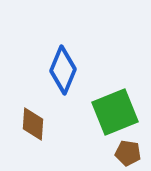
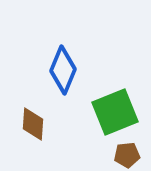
brown pentagon: moved 1 px left, 2 px down; rotated 15 degrees counterclockwise
